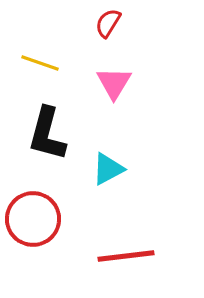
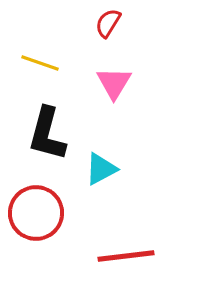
cyan triangle: moved 7 px left
red circle: moved 3 px right, 6 px up
